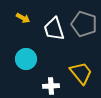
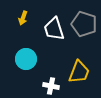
yellow arrow: rotated 80 degrees clockwise
yellow trapezoid: moved 2 px left, 1 px up; rotated 60 degrees clockwise
white cross: rotated 14 degrees clockwise
